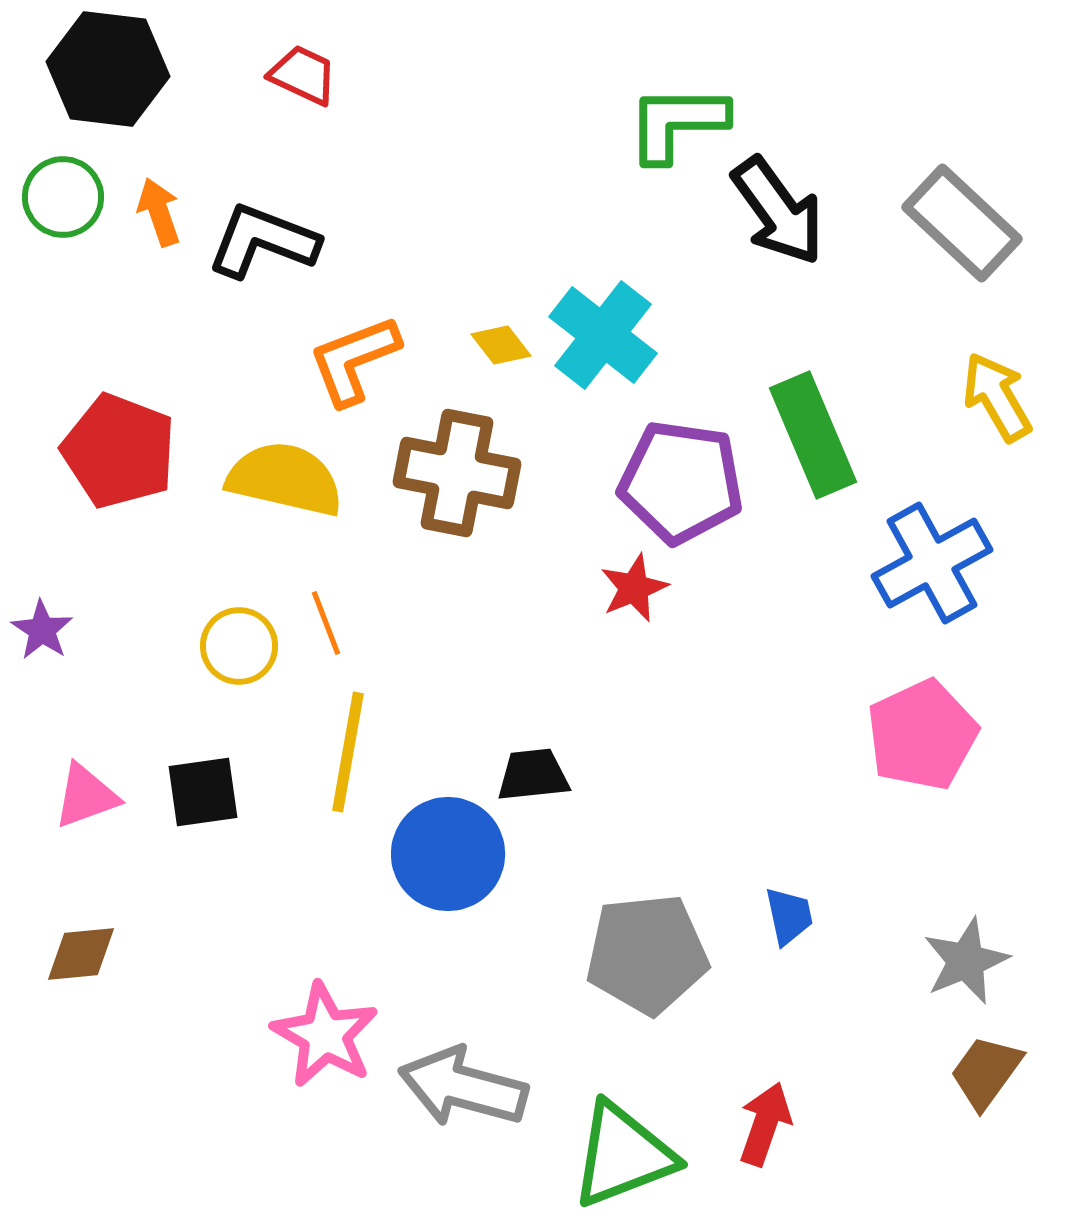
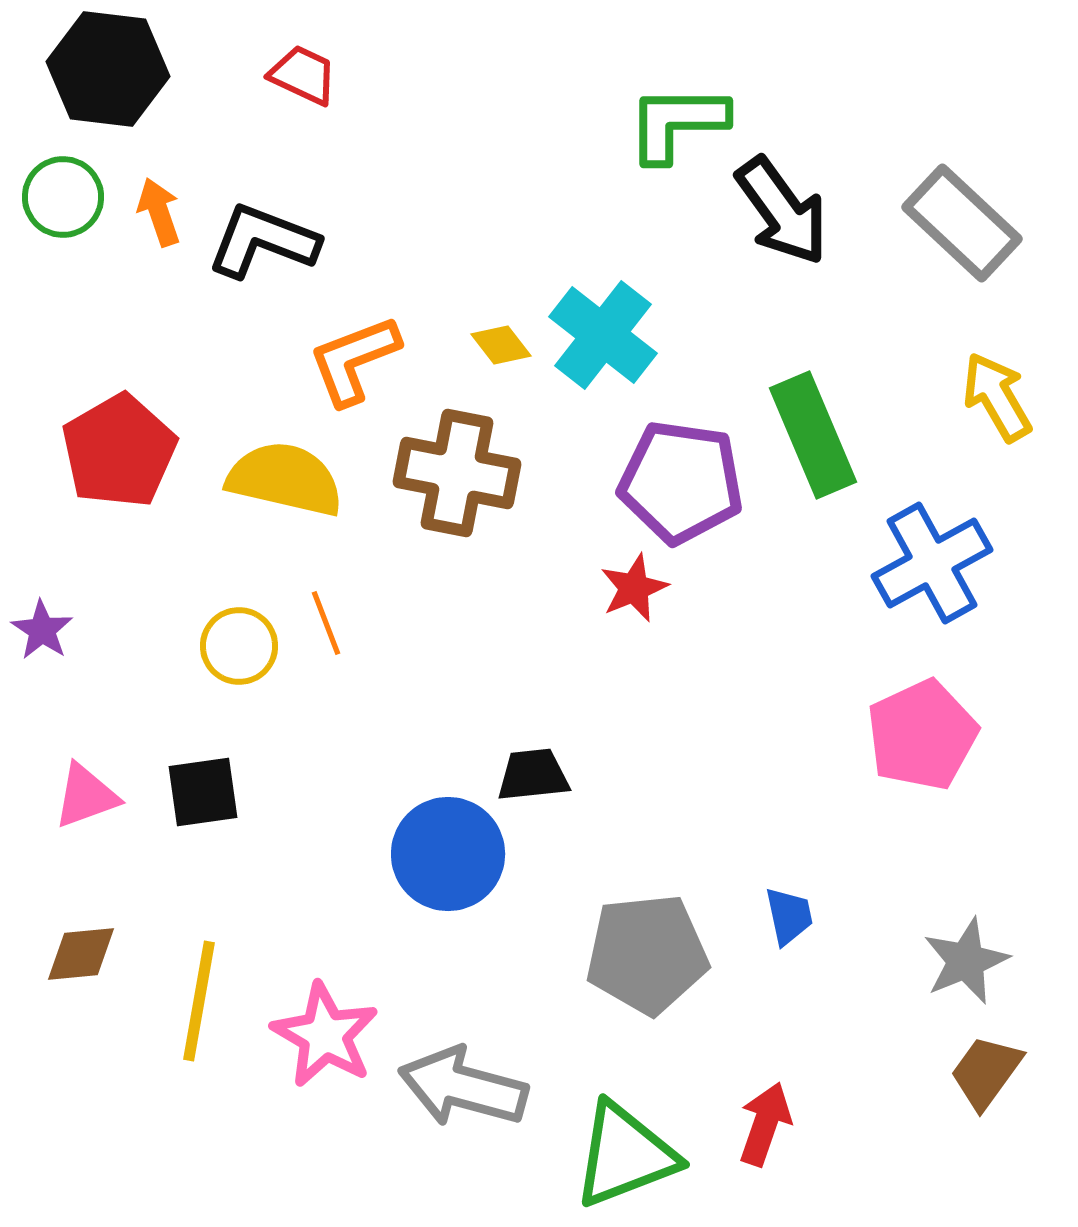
black arrow: moved 4 px right
red pentagon: rotated 21 degrees clockwise
yellow line: moved 149 px left, 249 px down
green triangle: moved 2 px right
